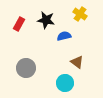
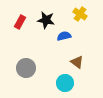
red rectangle: moved 1 px right, 2 px up
